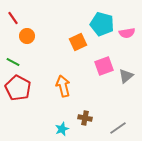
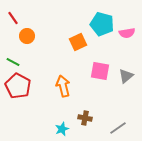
pink square: moved 4 px left, 5 px down; rotated 30 degrees clockwise
red pentagon: moved 2 px up
